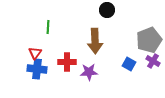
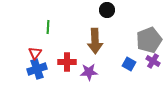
blue cross: rotated 24 degrees counterclockwise
